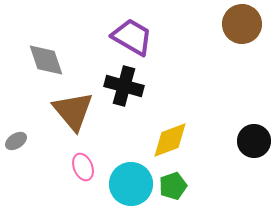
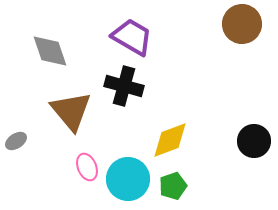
gray diamond: moved 4 px right, 9 px up
brown triangle: moved 2 px left
pink ellipse: moved 4 px right
cyan circle: moved 3 px left, 5 px up
